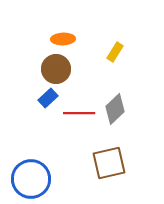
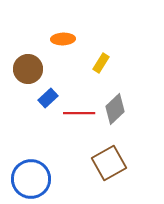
yellow rectangle: moved 14 px left, 11 px down
brown circle: moved 28 px left
brown square: rotated 16 degrees counterclockwise
